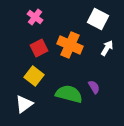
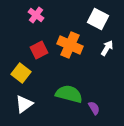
pink cross: moved 1 px right, 2 px up
red square: moved 2 px down
yellow square: moved 13 px left, 3 px up
purple semicircle: moved 21 px down
